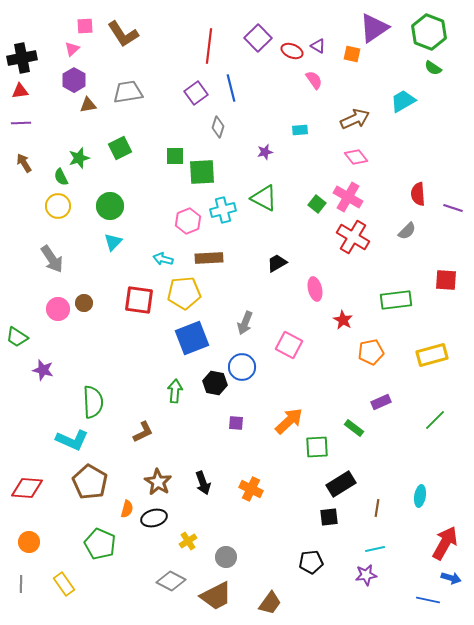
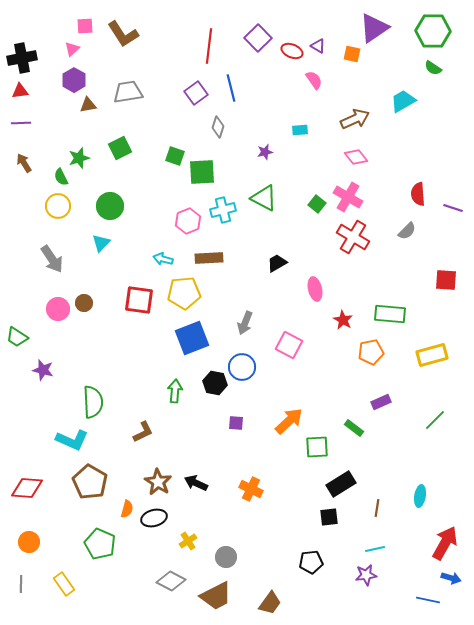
green hexagon at (429, 32): moved 4 px right, 1 px up; rotated 20 degrees counterclockwise
green square at (175, 156): rotated 18 degrees clockwise
cyan triangle at (113, 242): moved 12 px left, 1 px down
green rectangle at (396, 300): moved 6 px left, 14 px down; rotated 12 degrees clockwise
black arrow at (203, 483): moved 7 px left; rotated 135 degrees clockwise
